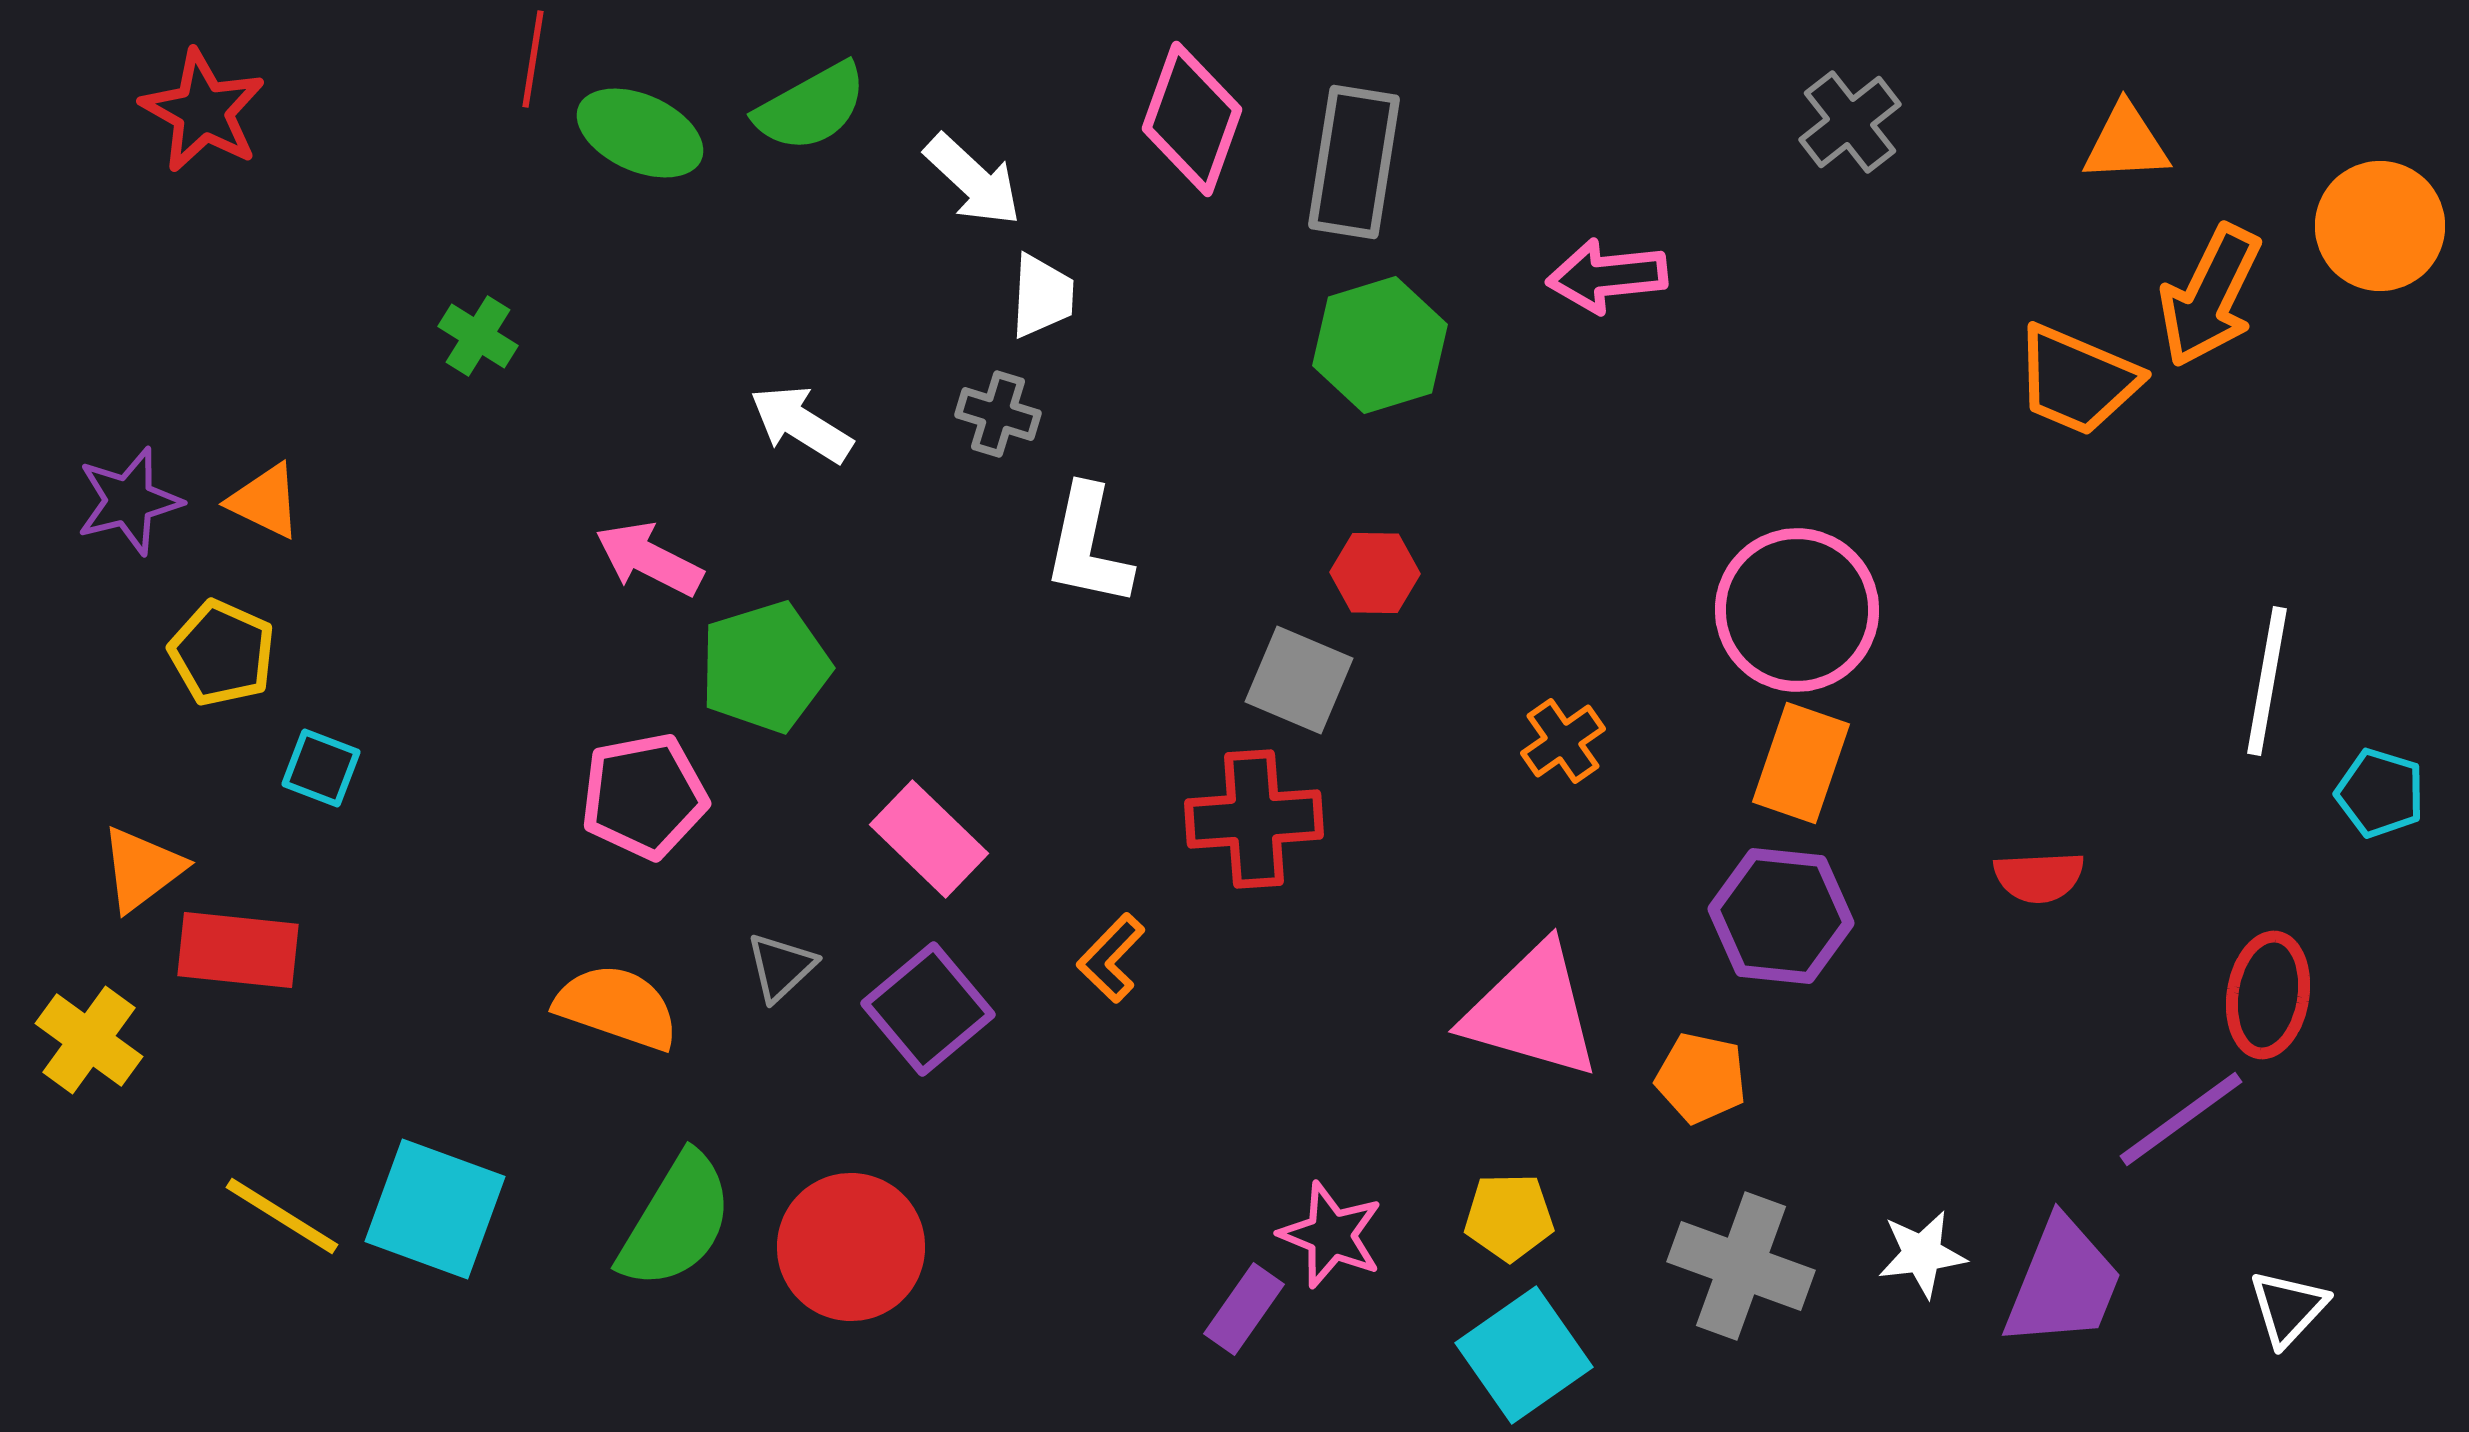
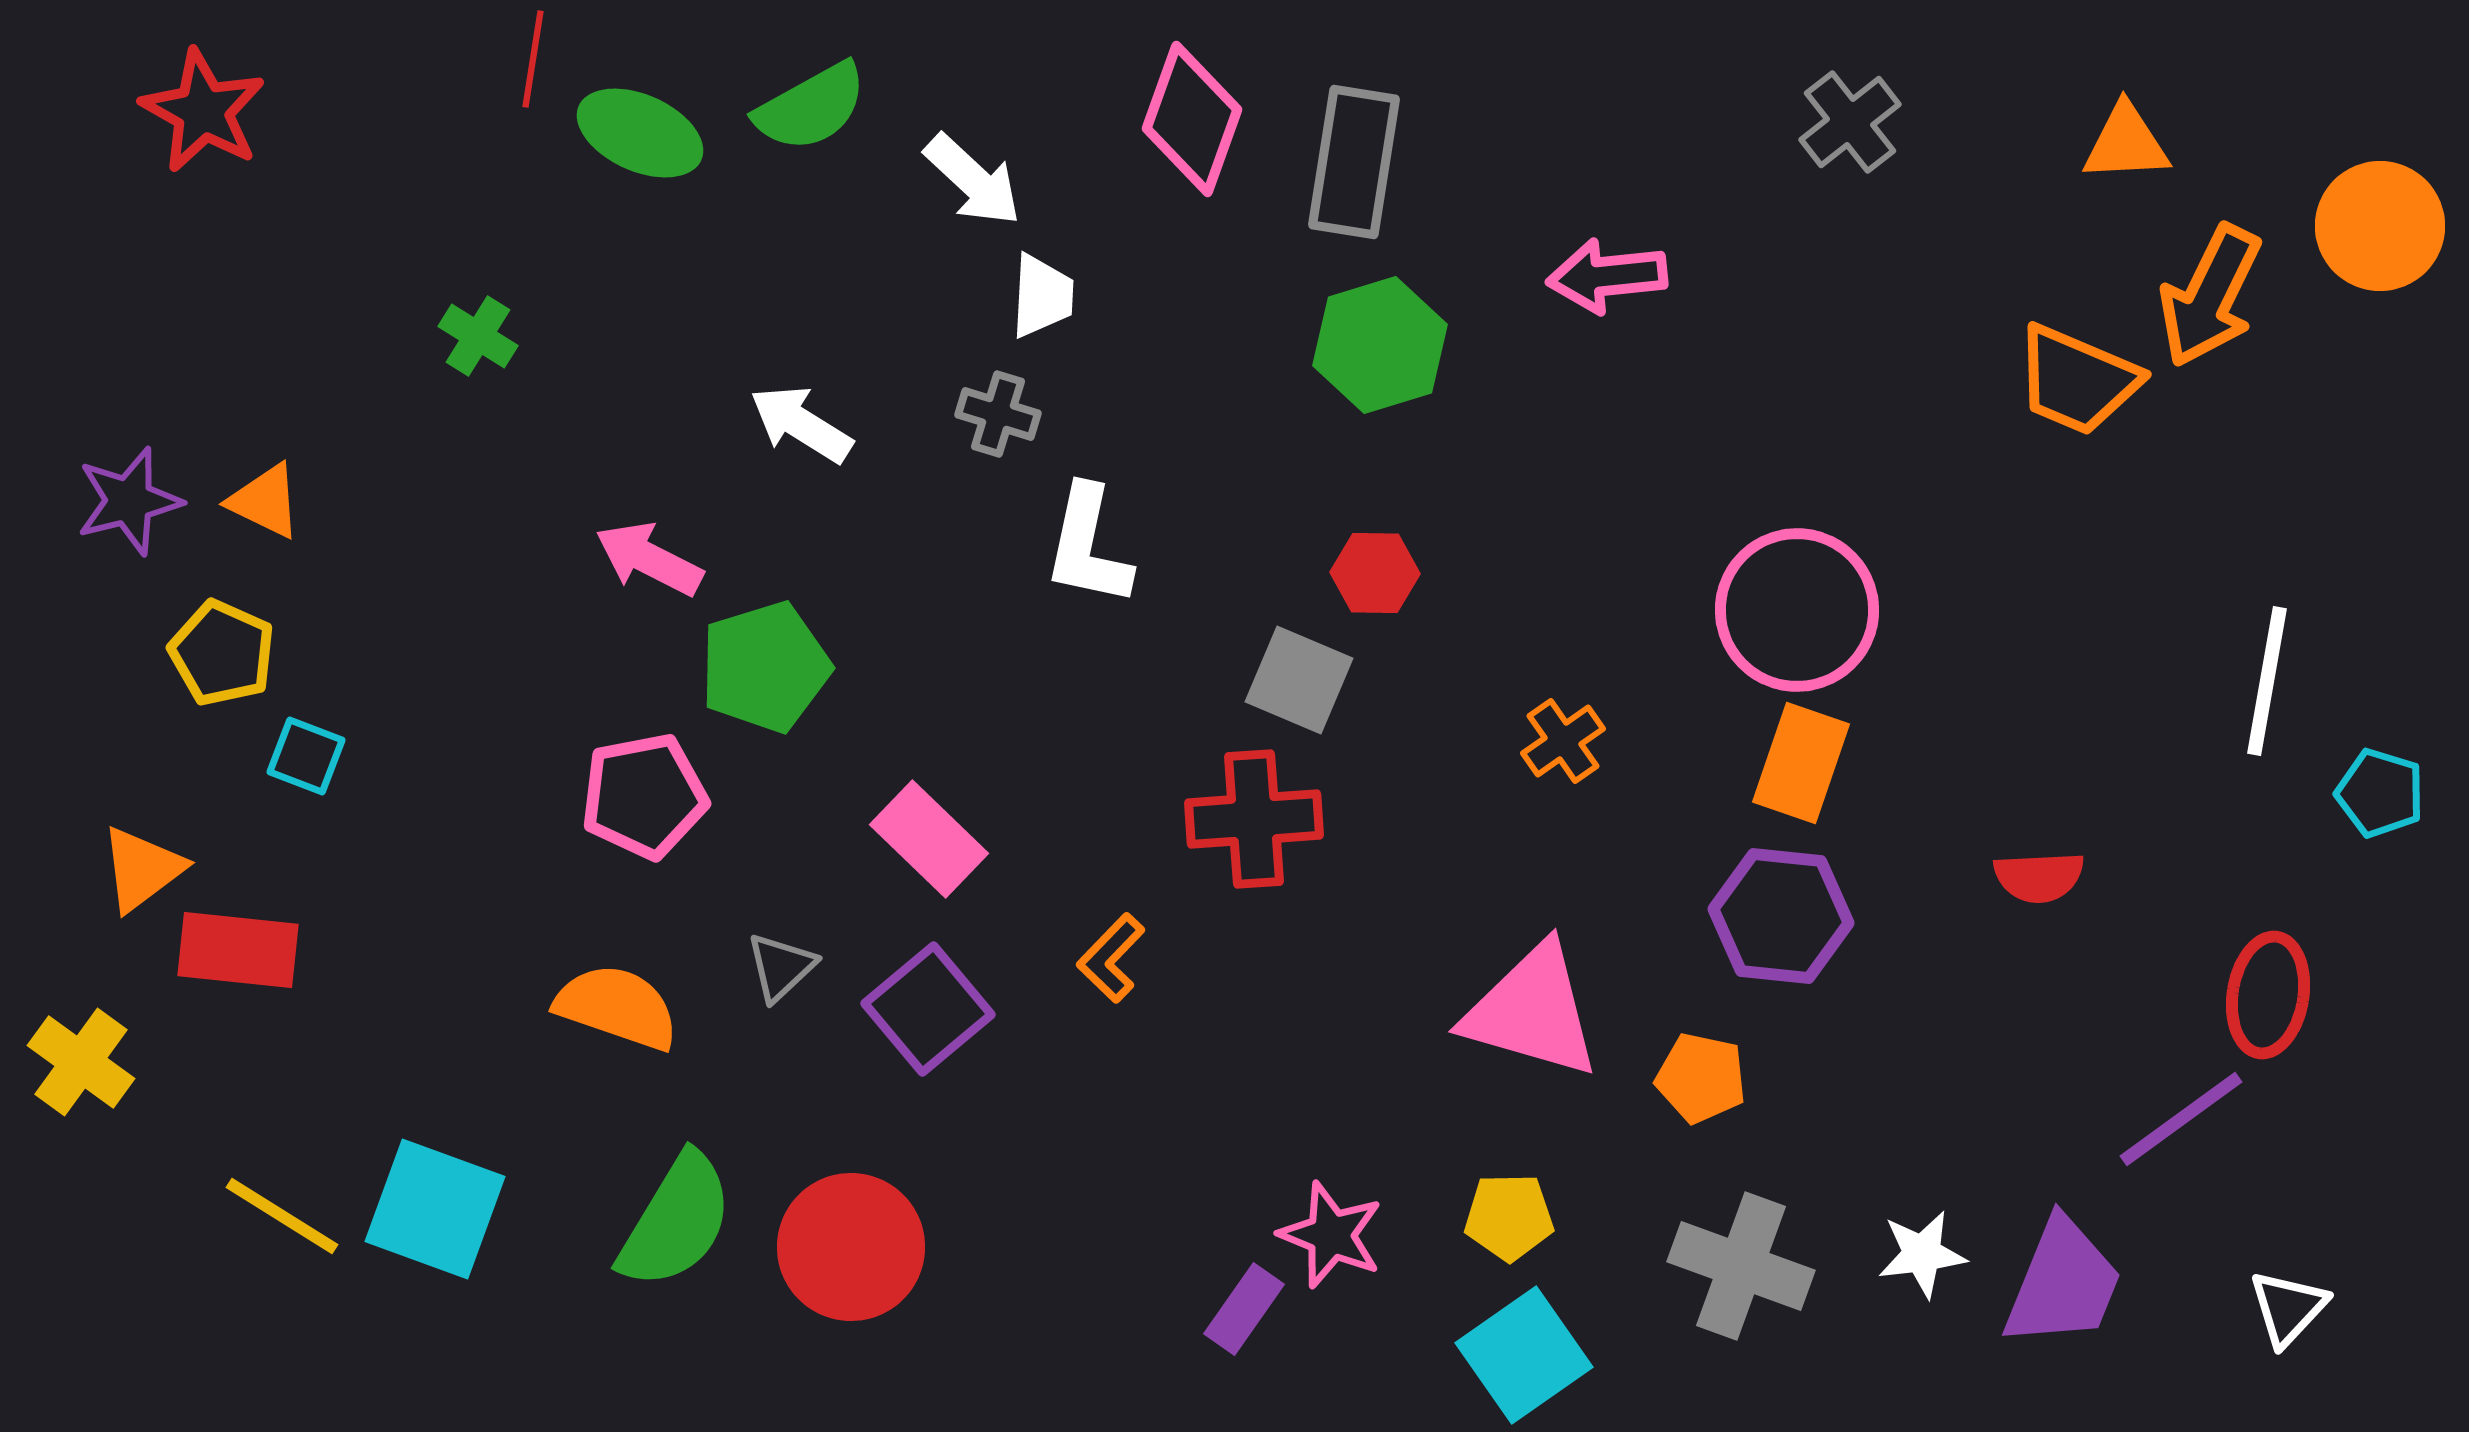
cyan square at (321, 768): moved 15 px left, 12 px up
yellow cross at (89, 1040): moved 8 px left, 22 px down
